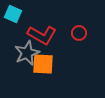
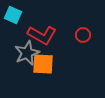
cyan square: moved 1 px down
red circle: moved 4 px right, 2 px down
